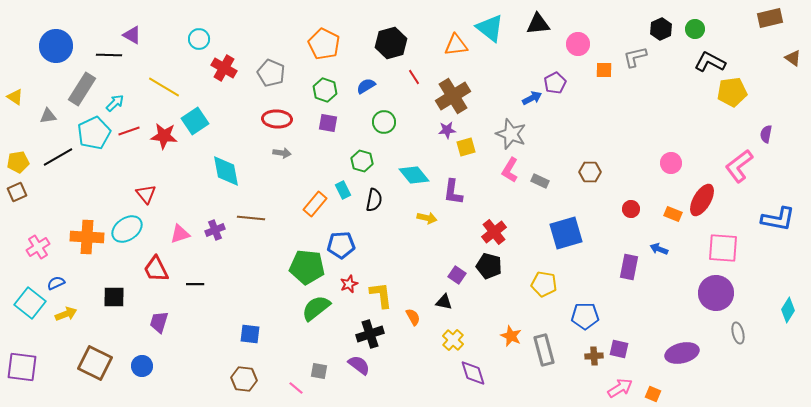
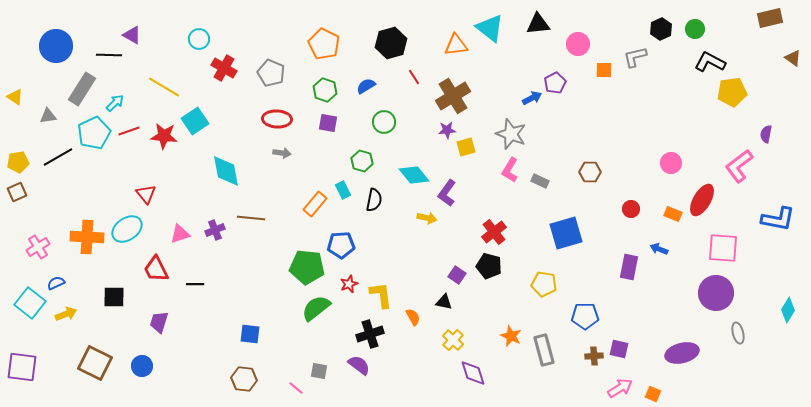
purple L-shape at (453, 192): moved 6 px left, 1 px down; rotated 28 degrees clockwise
